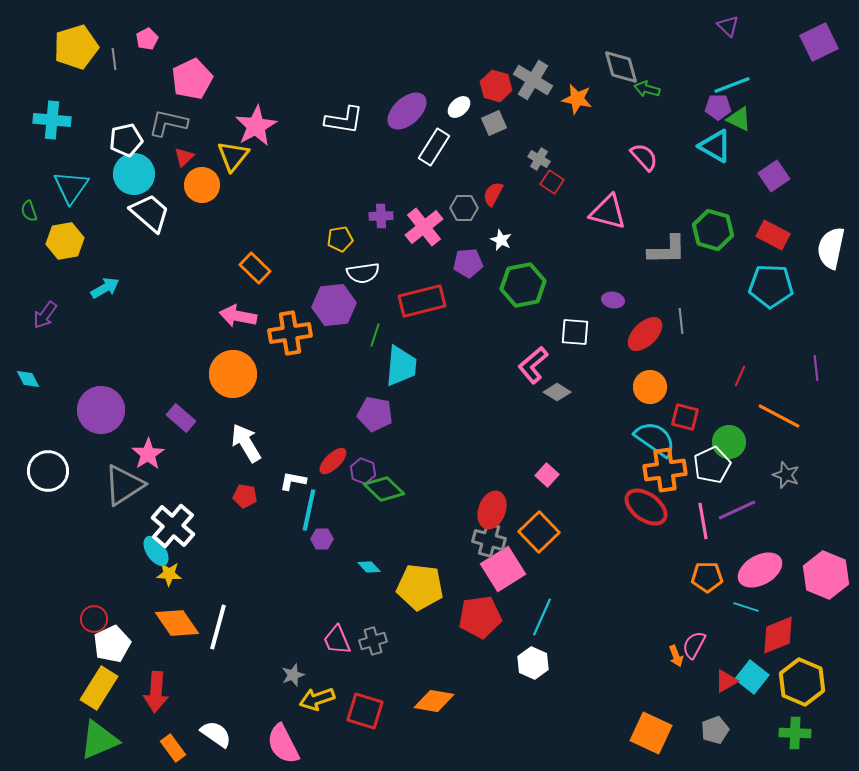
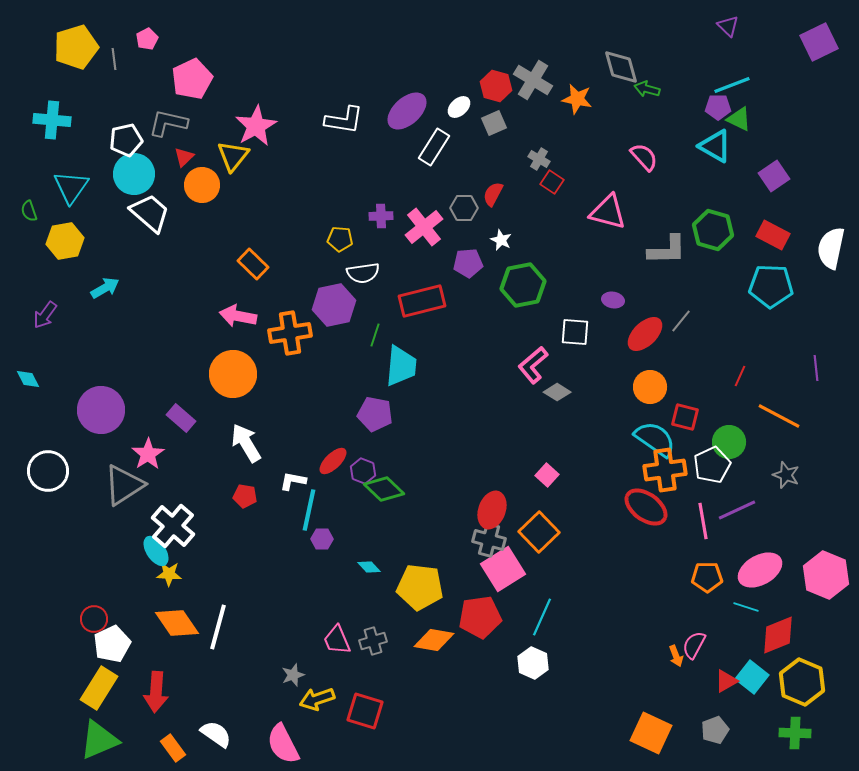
yellow pentagon at (340, 239): rotated 15 degrees clockwise
orange rectangle at (255, 268): moved 2 px left, 4 px up
purple hexagon at (334, 305): rotated 6 degrees counterclockwise
gray line at (681, 321): rotated 45 degrees clockwise
orange diamond at (434, 701): moved 61 px up
